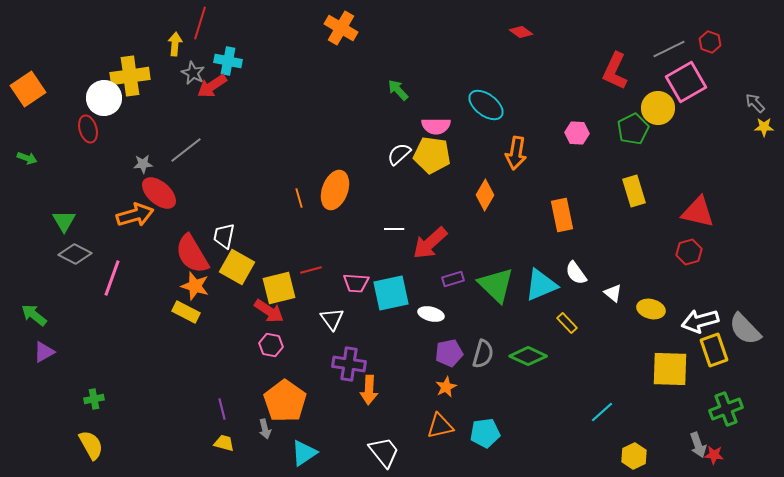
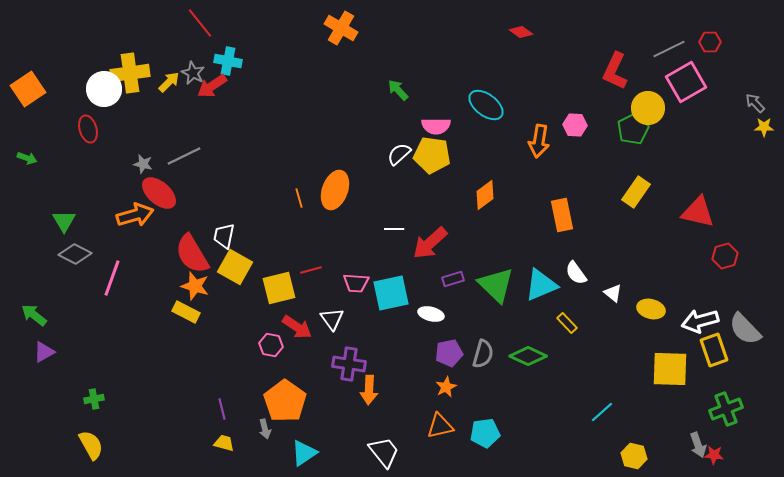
red line at (200, 23): rotated 56 degrees counterclockwise
red hexagon at (710, 42): rotated 20 degrees counterclockwise
yellow arrow at (175, 44): moved 6 px left, 38 px down; rotated 40 degrees clockwise
yellow cross at (130, 76): moved 3 px up
white circle at (104, 98): moved 9 px up
yellow circle at (658, 108): moved 10 px left
pink hexagon at (577, 133): moved 2 px left, 8 px up
gray line at (186, 150): moved 2 px left, 6 px down; rotated 12 degrees clockwise
orange arrow at (516, 153): moved 23 px right, 12 px up
gray star at (143, 164): rotated 18 degrees clockwise
yellow rectangle at (634, 191): moved 2 px right, 1 px down; rotated 52 degrees clockwise
orange diamond at (485, 195): rotated 24 degrees clockwise
red hexagon at (689, 252): moved 36 px right, 4 px down
yellow square at (237, 267): moved 2 px left
red arrow at (269, 311): moved 28 px right, 16 px down
yellow hexagon at (634, 456): rotated 20 degrees counterclockwise
